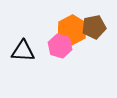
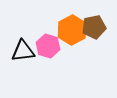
pink hexagon: moved 12 px left
black triangle: rotated 10 degrees counterclockwise
